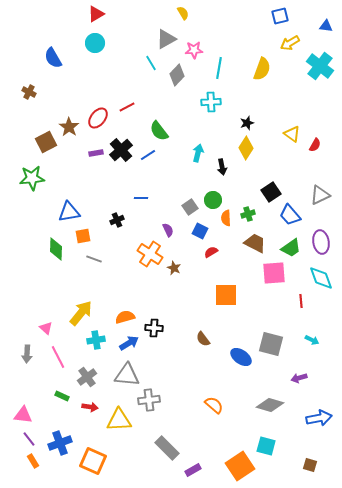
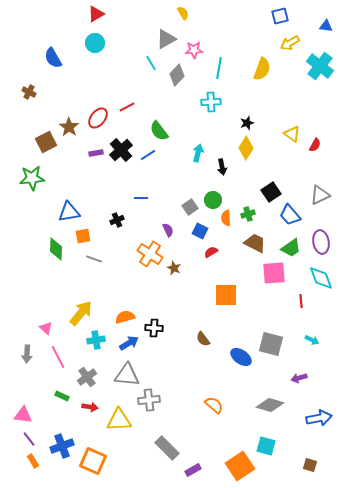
blue cross at (60, 443): moved 2 px right, 3 px down
